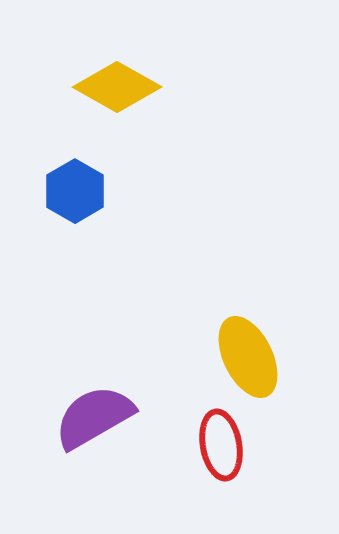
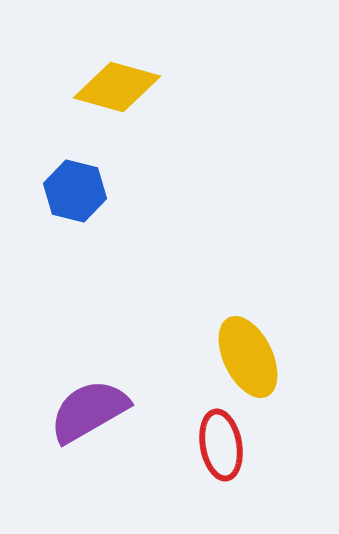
yellow diamond: rotated 14 degrees counterclockwise
blue hexagon: rotated 16 degrees counterclockwise
purple semicircle: moved 5 px left, 6 px up
